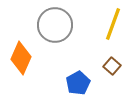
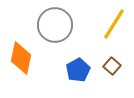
yellow line: moved 1 px right; rotated 12 degrees clockwise
orange diamond: rotated 12 degrees counterclockwise
blue pentagon: moved 13 px up
